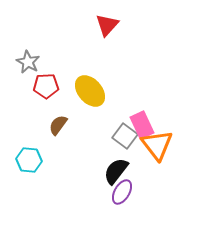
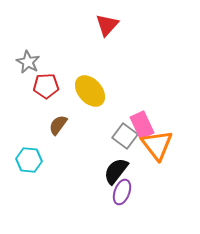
purple ellipse: rotated 10 degrees counterclockwise
